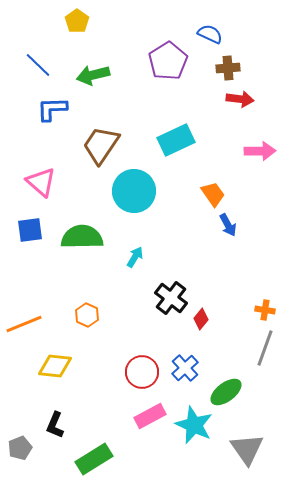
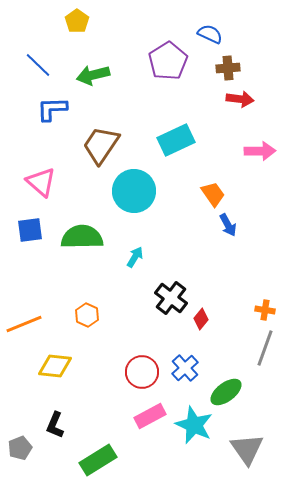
green rectangle: moved 4 px right, 1 px down
